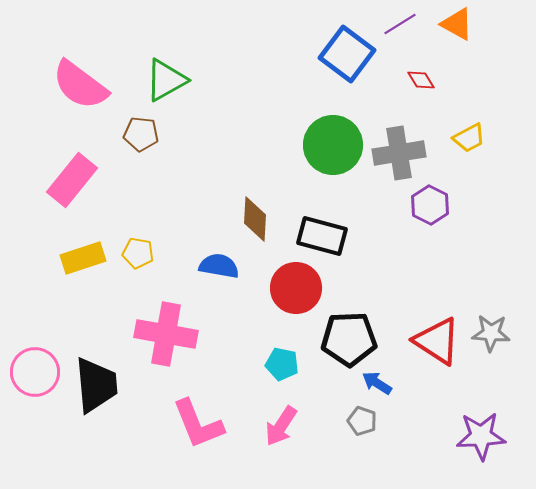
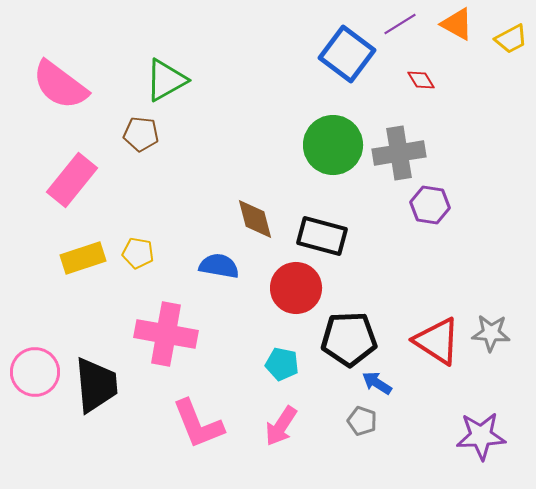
pink semicircle: moved 20 px left
yellow trapezoid: moved 42 px right, 99 px up
purple hexagon: rotated 18 degrees counterclockwise
brown diamond: rotated 18 degrees counterclockwise
